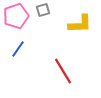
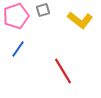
yellow L-shape: moved 4 px up; rotated 40 degrees clockwise
